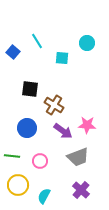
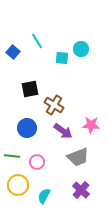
cyan circle: moved 6 px left, 6 px down
black square: rotated 18 degrees counterclockwise
pink star: moved 4 px right
pink circle: moved 3 px left, 1 px down
